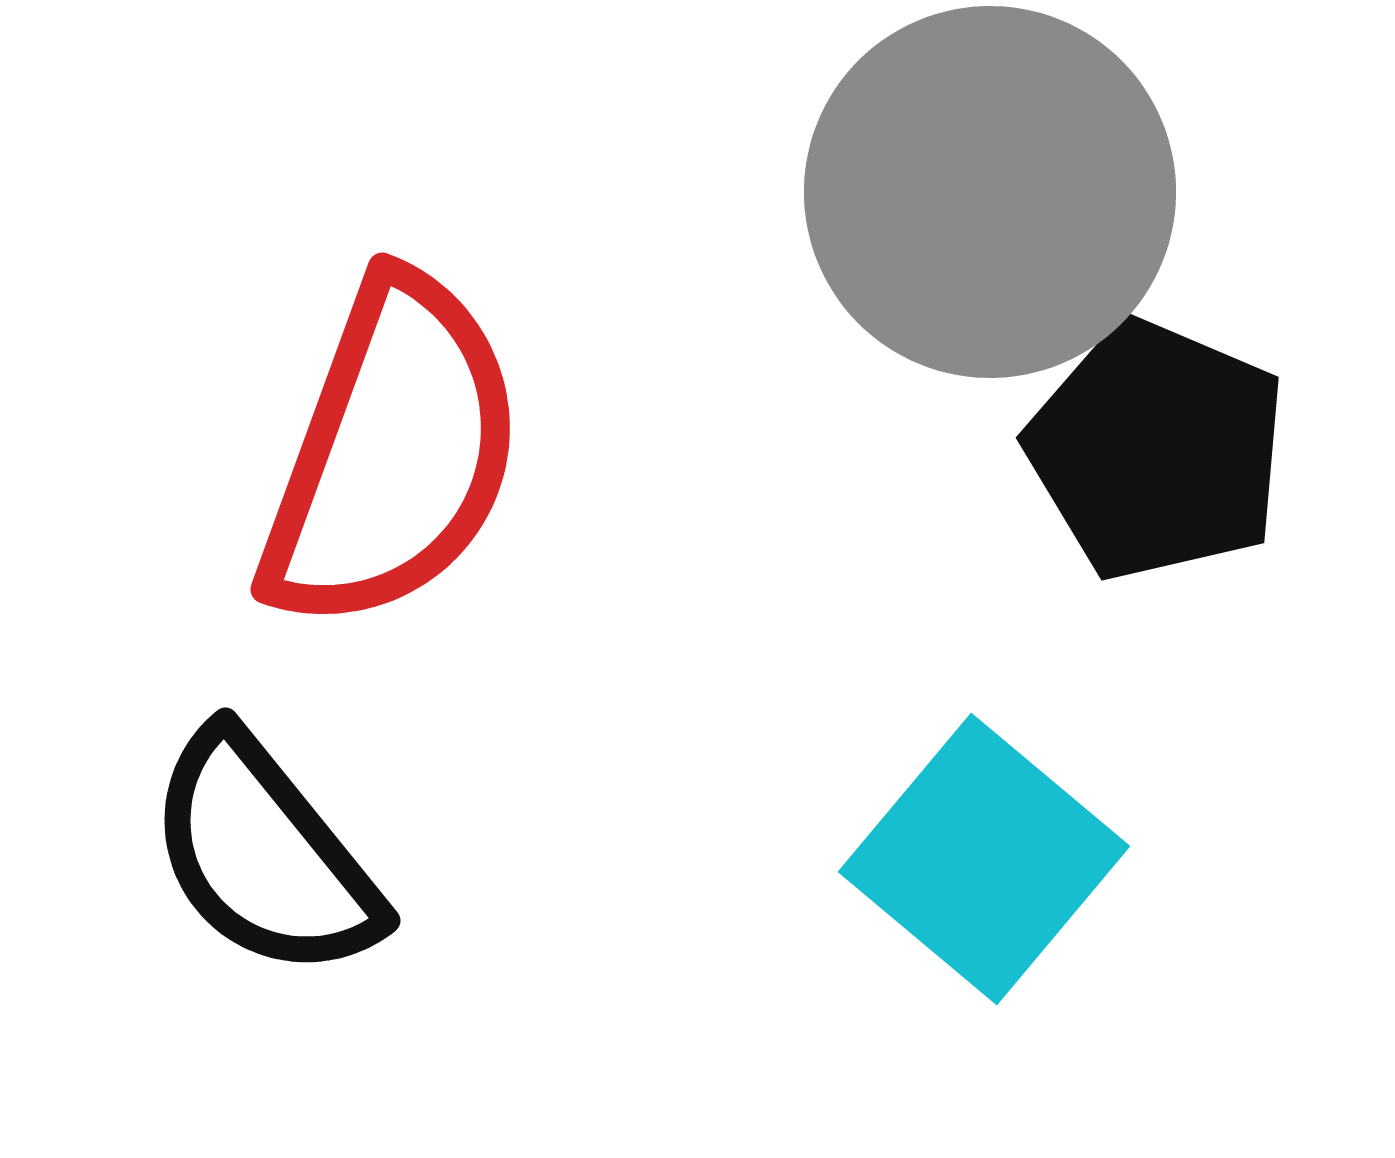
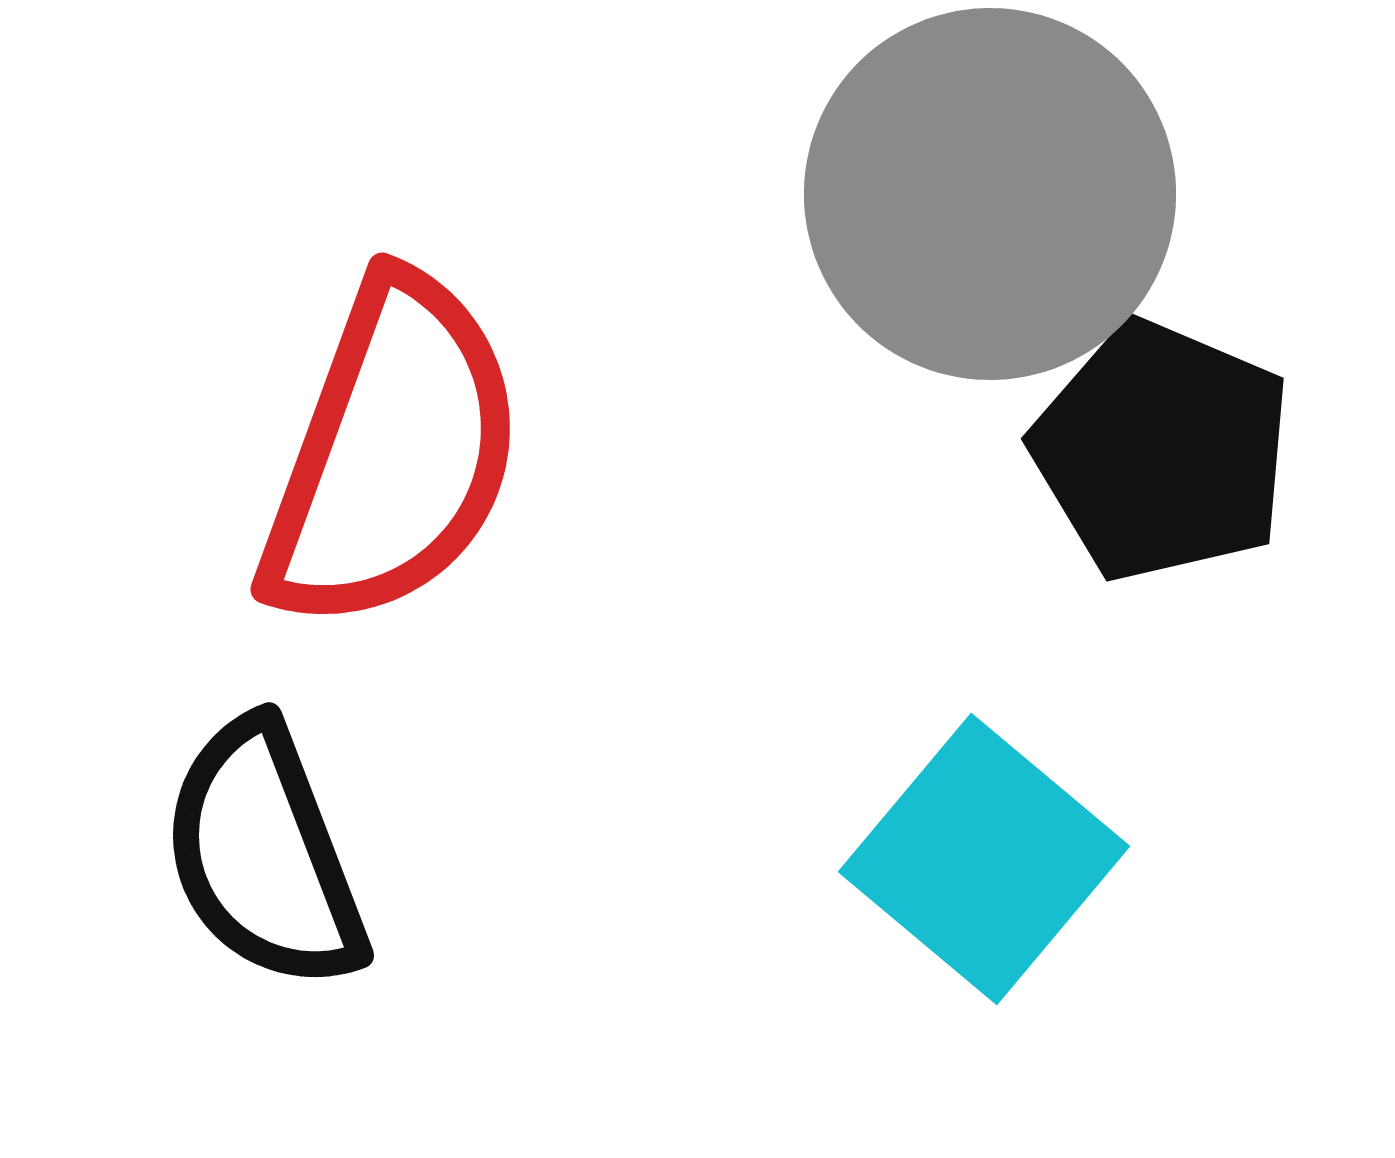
gray circle: moved 2 px down
black pentagon: moved 5 px right, 1 px down
black semicircle: rotated 18 degrees clockwise
